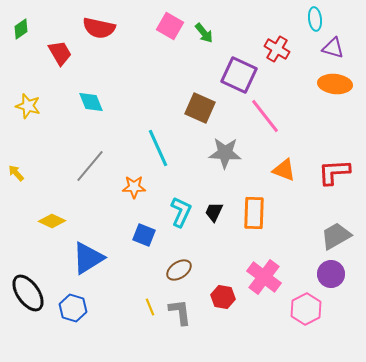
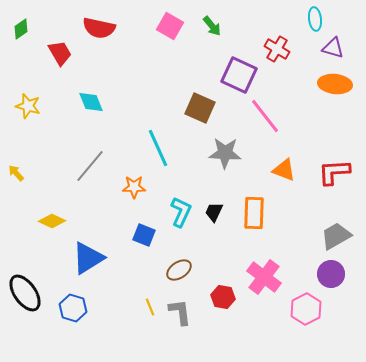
green arrow: moved 8 px right, 7 px up
black ellipse: moved 3 px left
